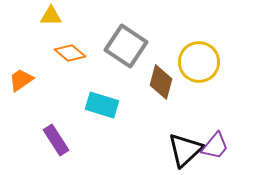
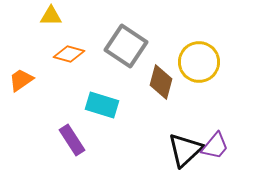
orange diamond: moved 1 px left, 1 px down; rotated 24 degrees counterclockwise
purple rectangle: moved 16 px right
